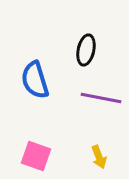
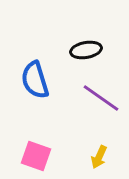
black ellipse: rotated 68 degrees clockwise
purple line: rotated 24 degrees clockwise
yellow arrow: rotated 45 degrees clockwise
